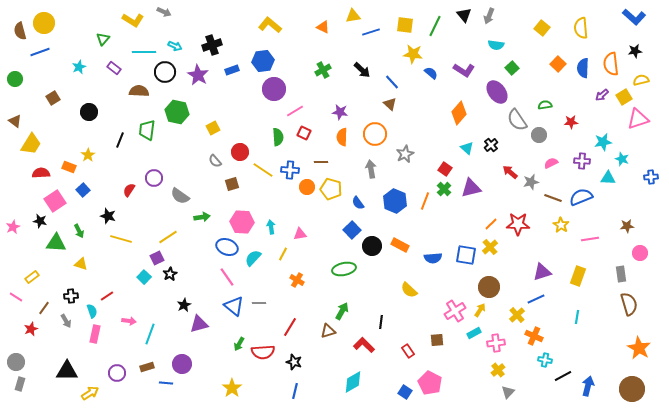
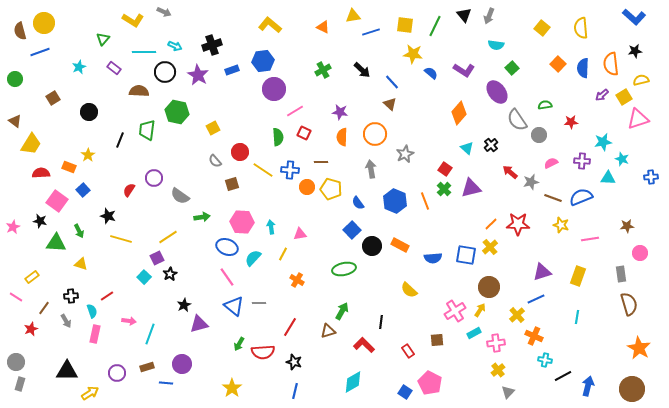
pink square at (55, 201): moved 2 px right; rotated 20 degrees counterclockwise
orange line at (425, 201): rotated 42 degrees counterclockwise
yellow star at (561, 225): rotated 14 degrees counterclockwise
